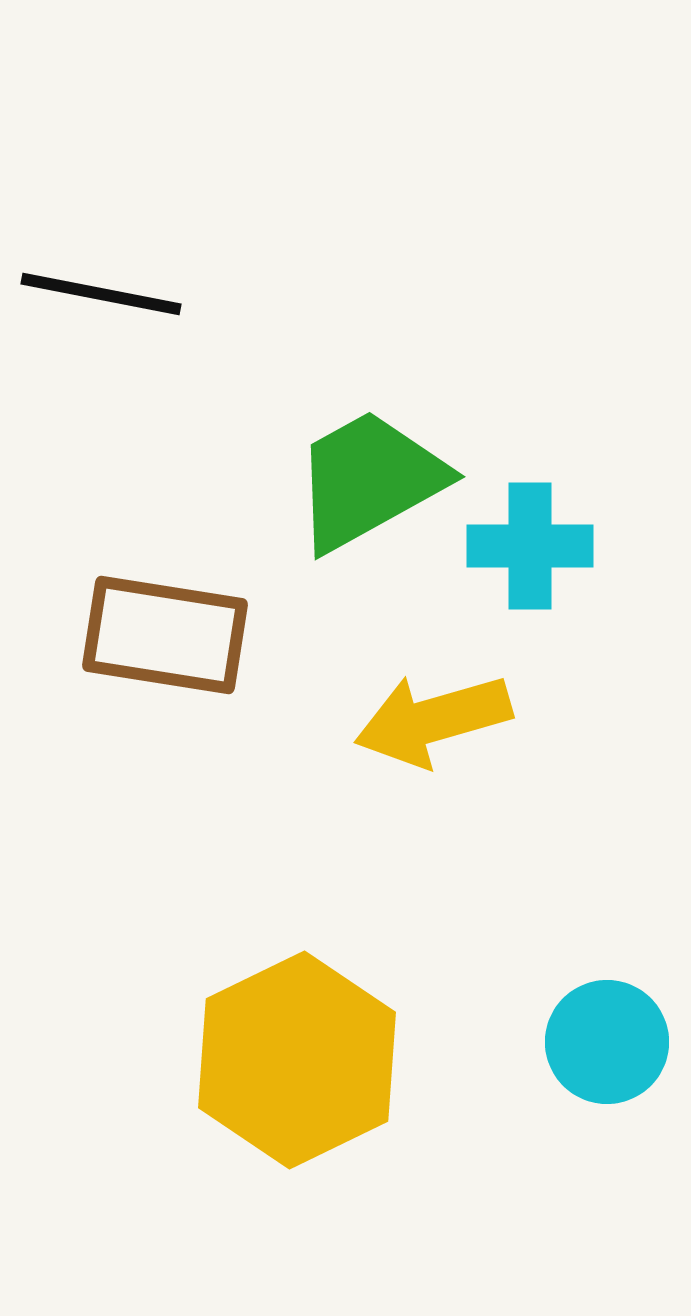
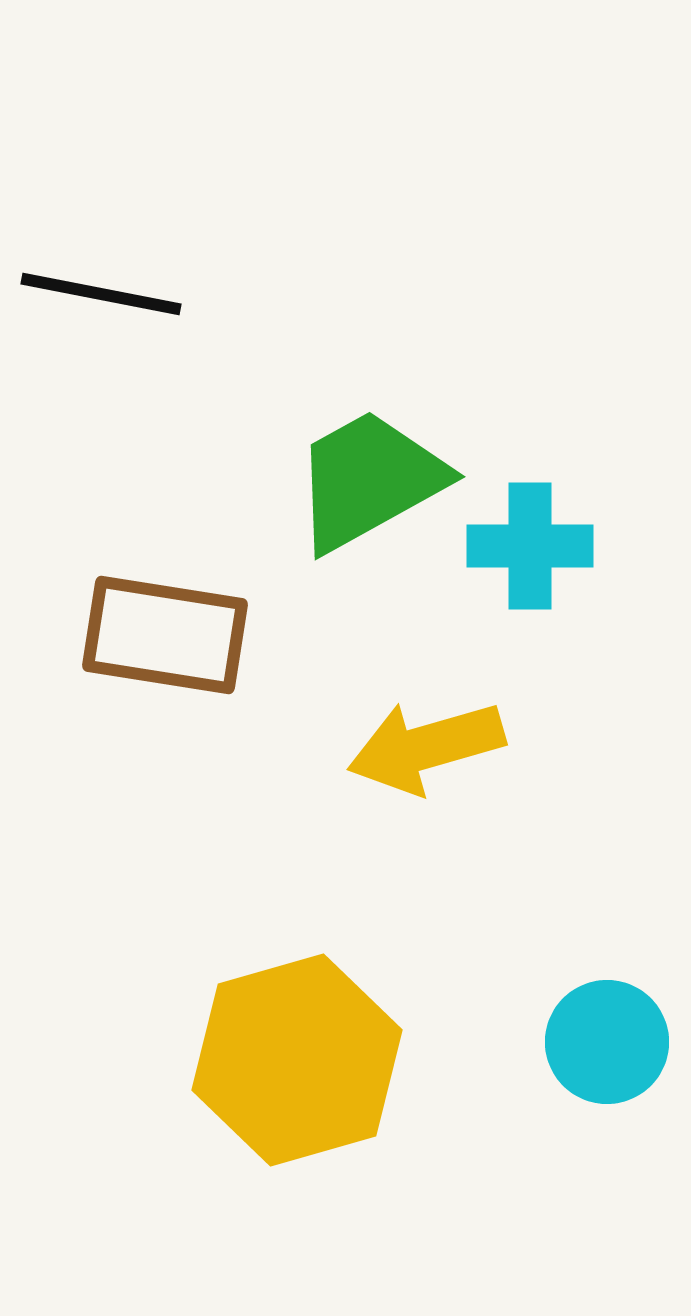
yellow arrow: moved 7 px left, 27 px down
yellow hexagon: rotated 10 degrees clockwise
